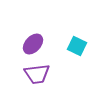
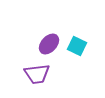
purple ellipse: moved 16 px right
